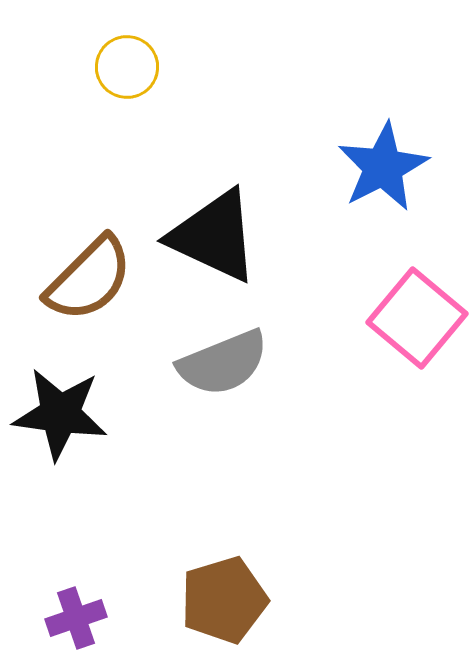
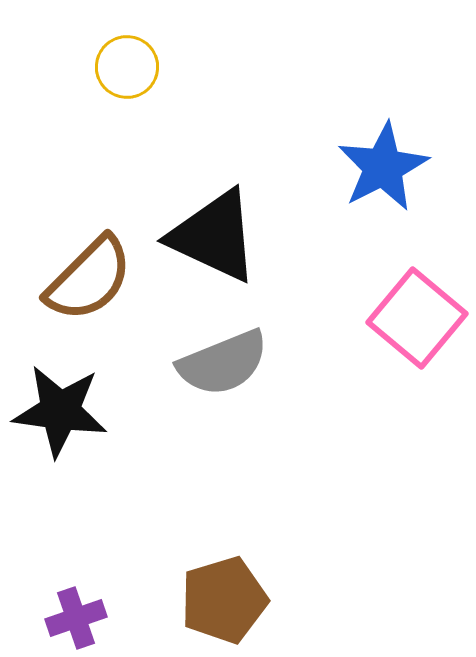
black star: moved 3 px up
